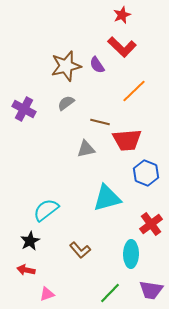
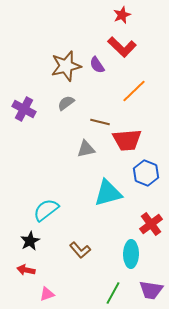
cyan triangle: moved 1 px right, 5 px up
green line: moved 3 px right; rotated 15 degrees counterclockwise
